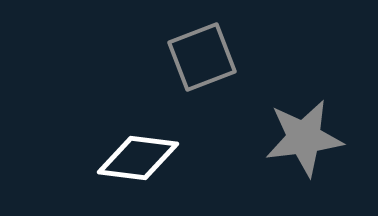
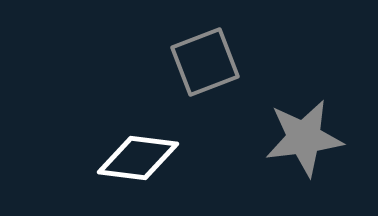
gray square: moved 3 px right, 5 px down
